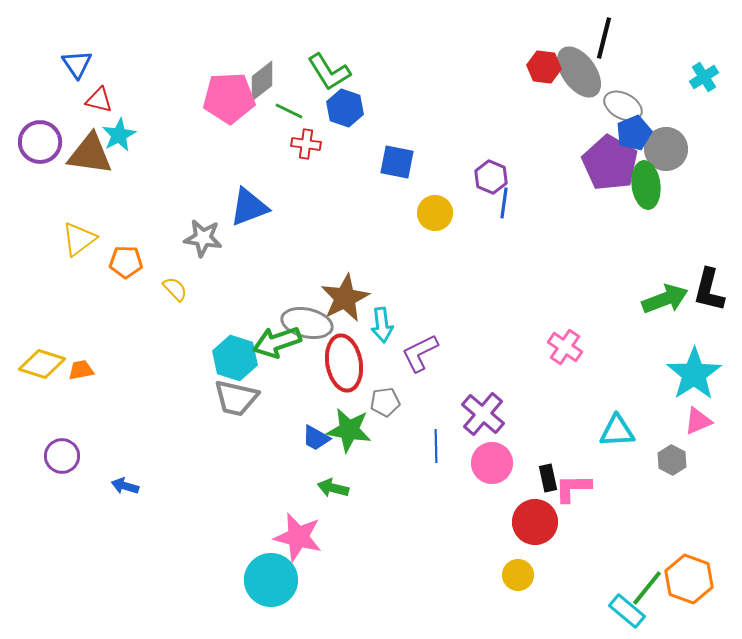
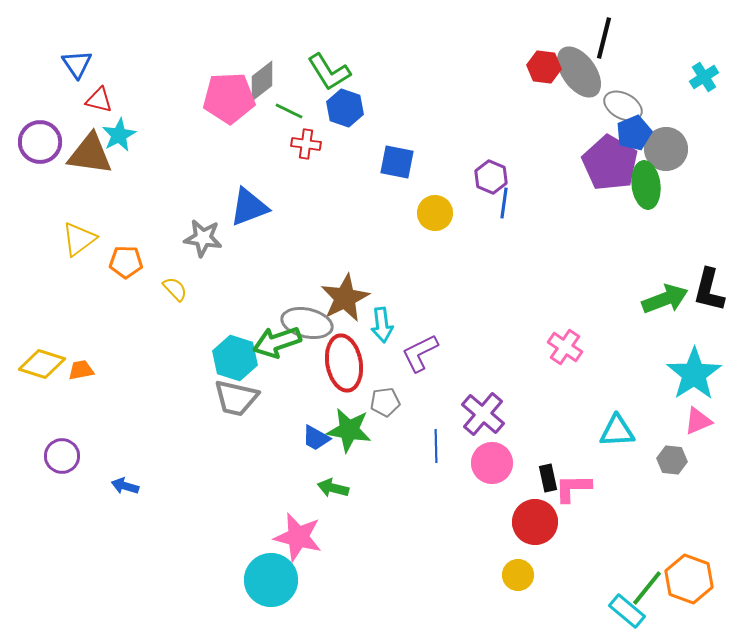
gray hexagon at (672, 460): rotated 20 degrees counterclockwise
